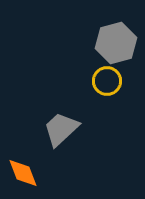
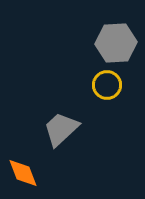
gray hexagon: rotated 12 degrees clockwise
yellow circle: moved 4 px down
